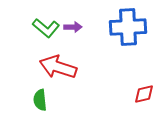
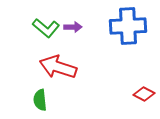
blue cross: moved 1 px up
red diamond: rotated 40 degrees clockwise
